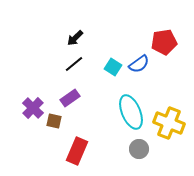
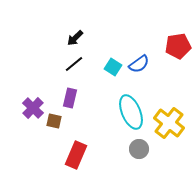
red pentagon: moved 14 px right, 4 px down
purple rectangle: rotated 42 degrees counterclockwise
yellow cross: rotated 16 degrees clockwise
red rectangle: moved 1 px left, 4 px down
